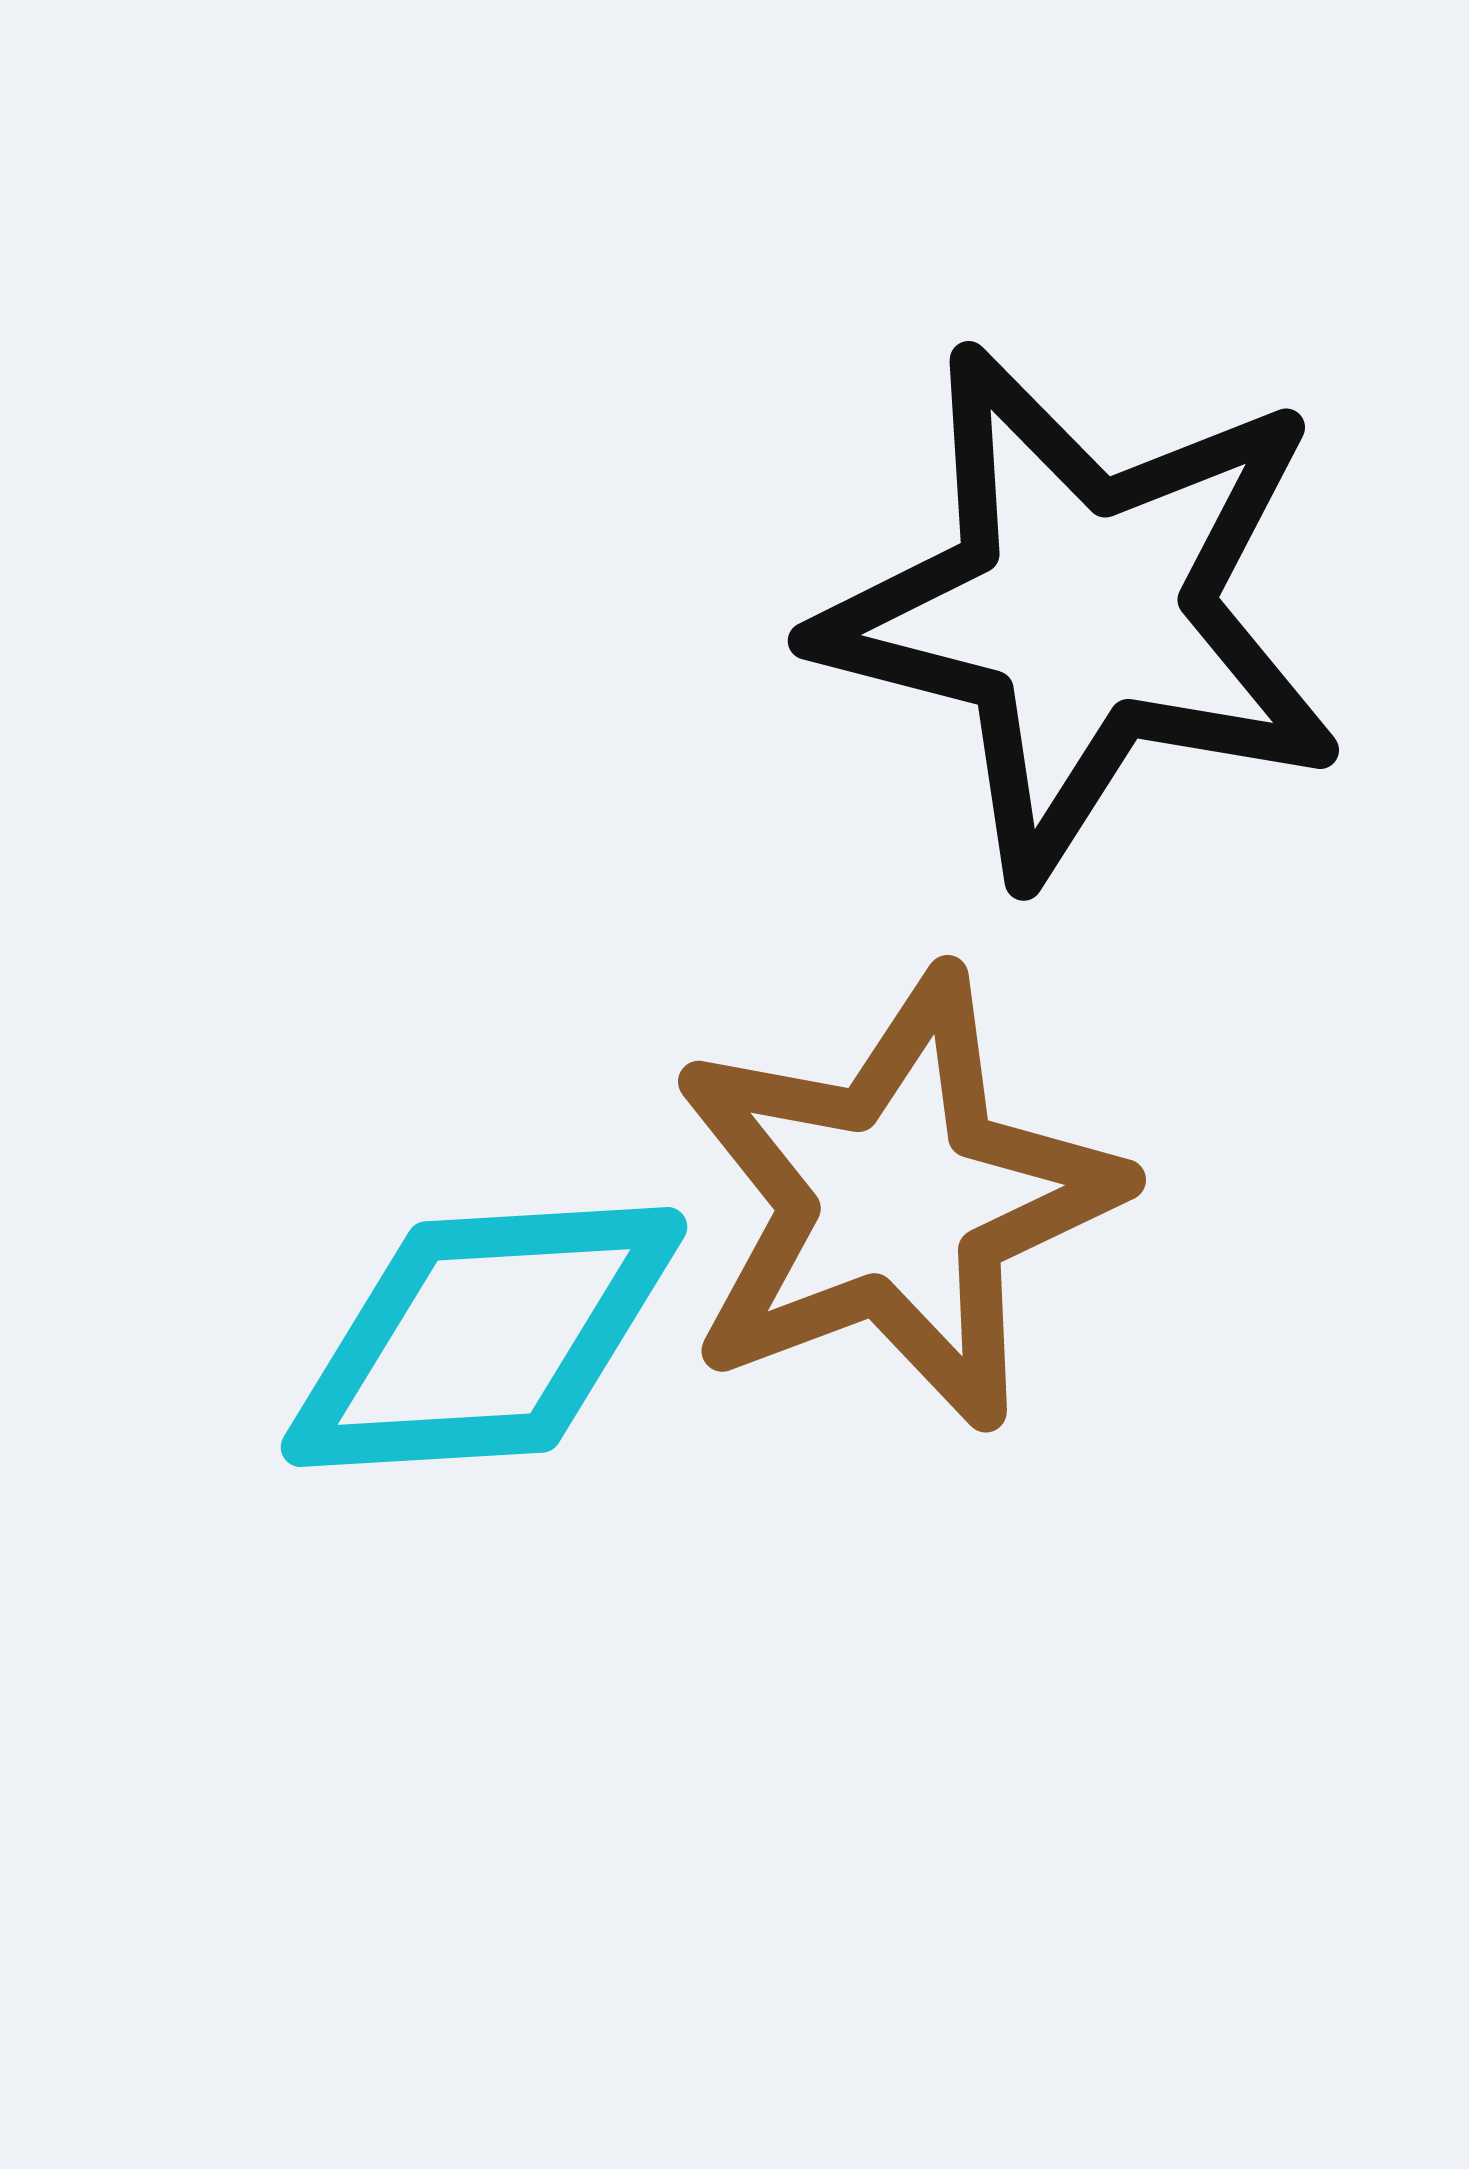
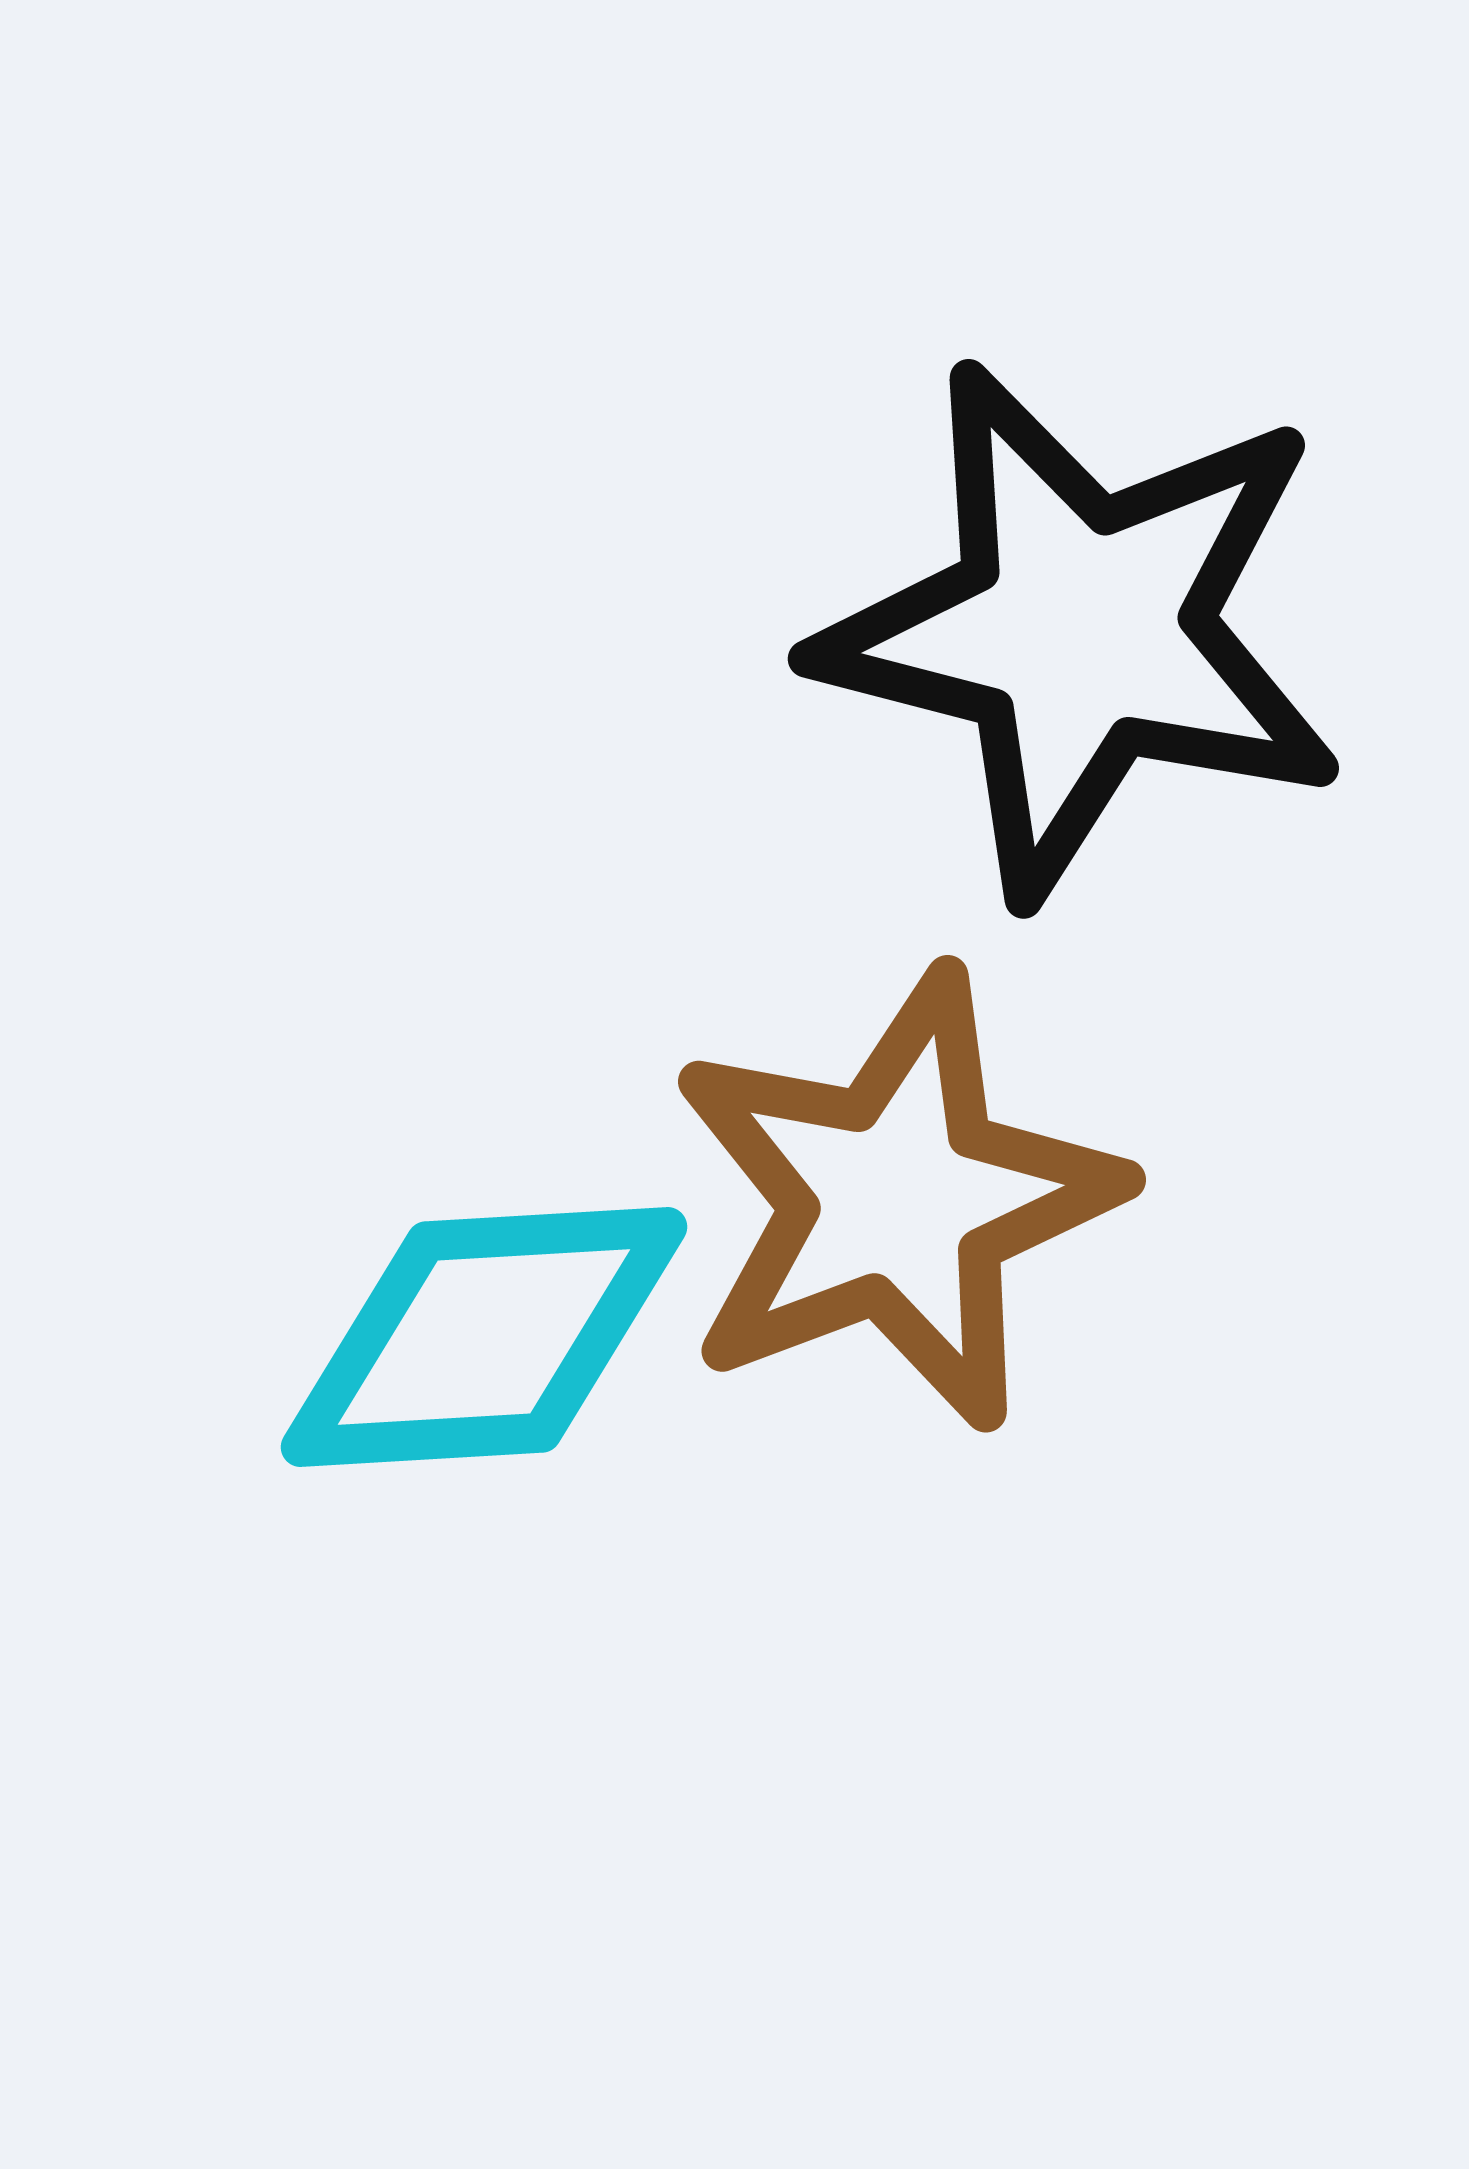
black star: moved 18 px down
